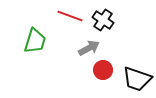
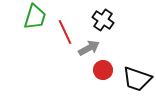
red line: moved 5 px left, 16 px down; rotated 45 degrees clockwise
green trapezoid: moved 24 px up
